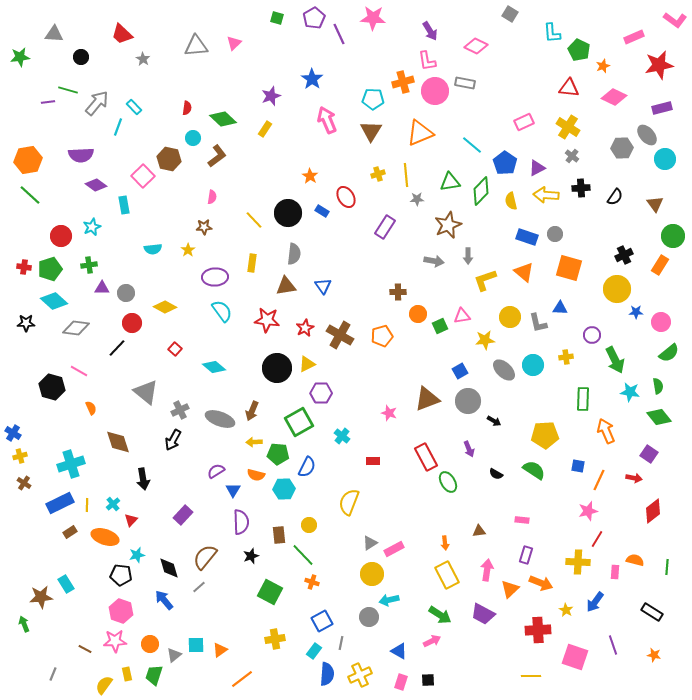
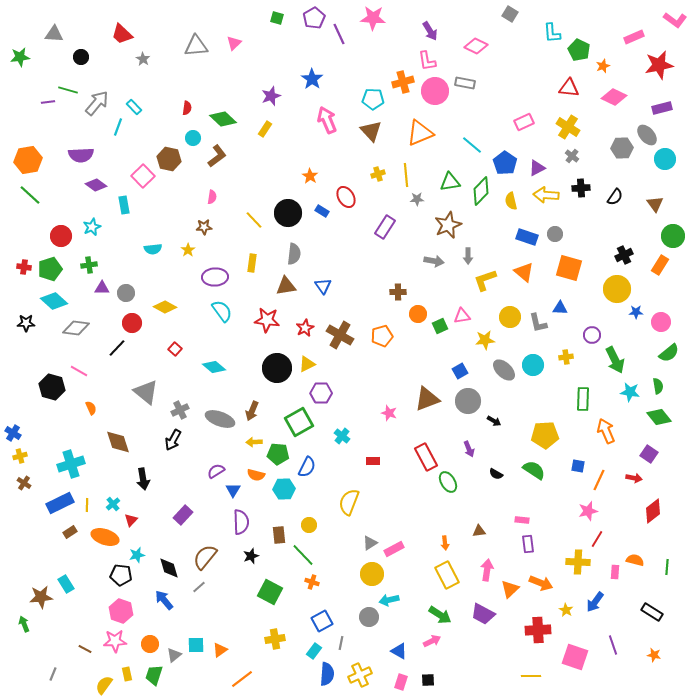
brown triangle at (371, 131): rotated 15 degrees counterclockwise
purple rectangle at (526, 555): moved 2 px right, 11 px up; rotated 24 degrees counterclockwise
